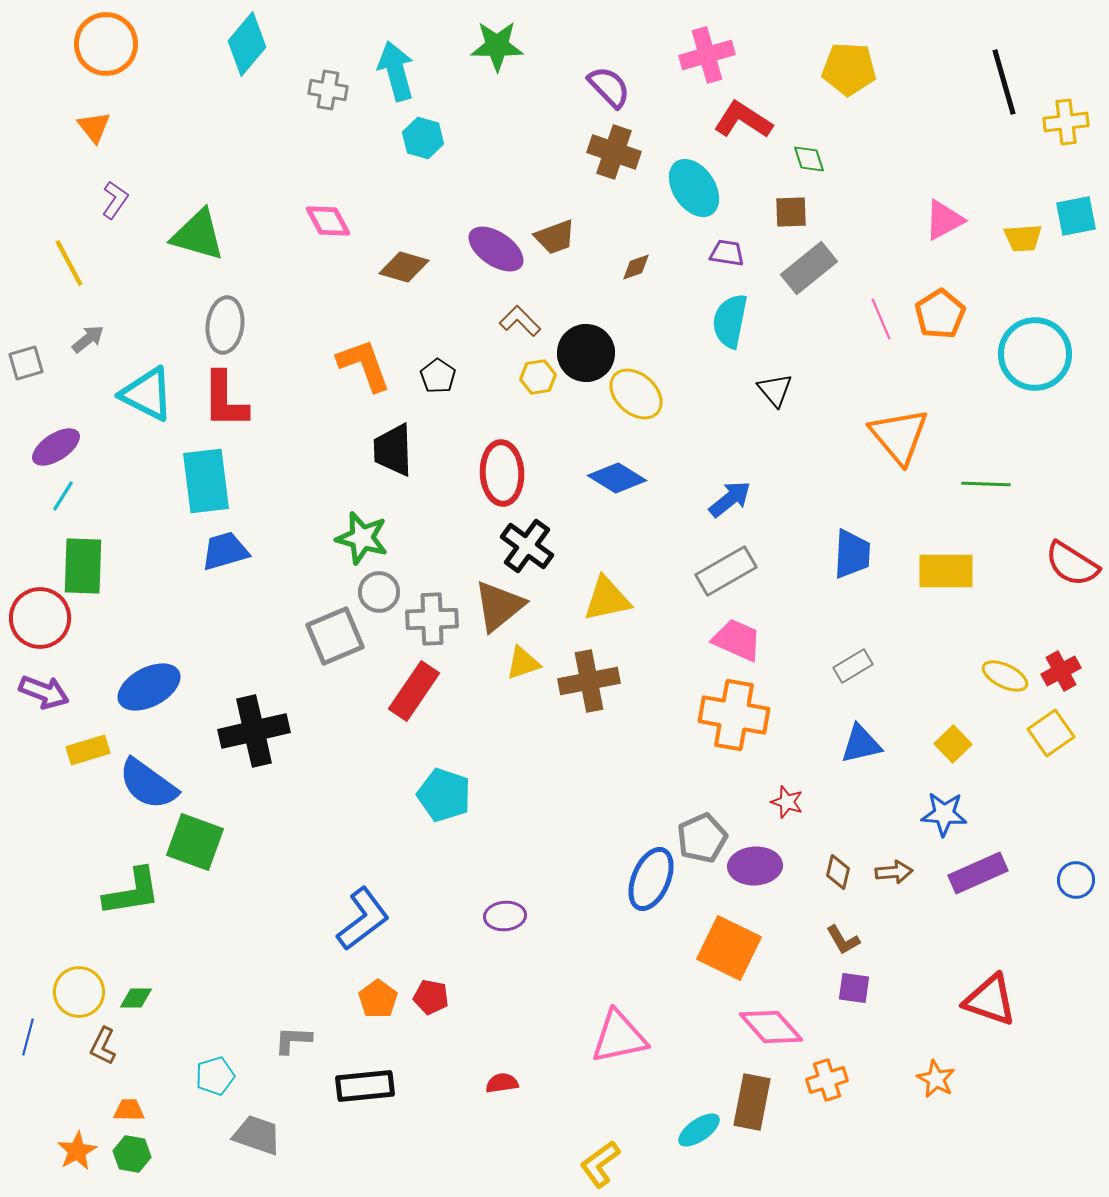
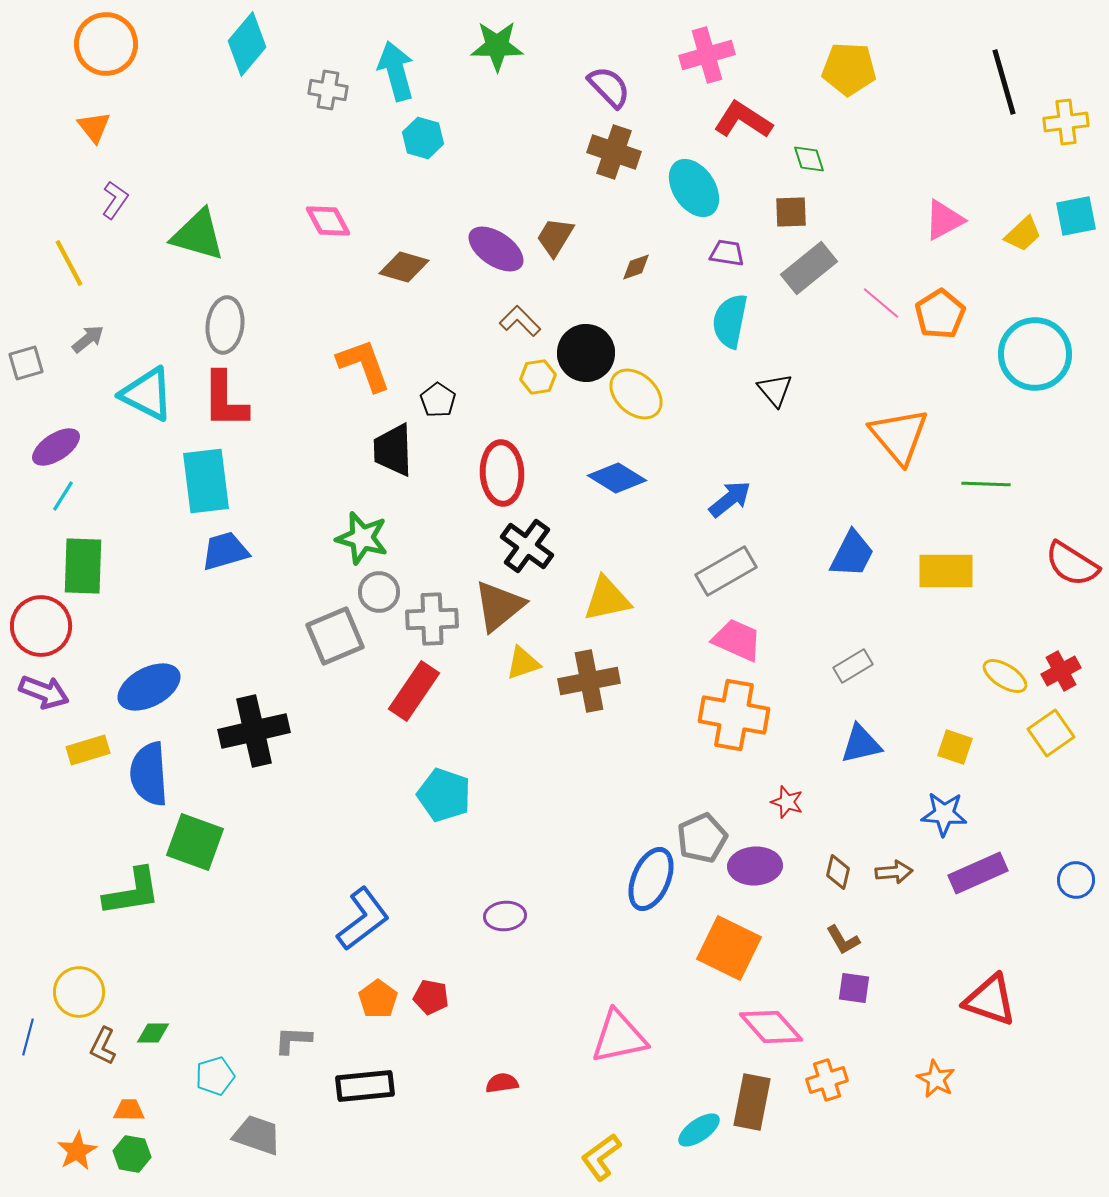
brown trapezoid at (555, 237): rotated 141 degrees clockwise
yellow trapezoid at (1023, 238): moved 4 px up; rotated 39 degrees counterclockwise
pink line at (881, 319): moved 16 px up; rotated 27 degrees counterclockwise
black pentagon at (438, 376): moved 24 px down
blue trapezoid at (852, 554): rotated 24 degrees clockwise
red circle at (40, 618): moved 1 px right, 8 px down
yellow ellipse at (1005, 676): rotated 6 degrees clockwise
yellow square at (953, 744): moved 2 px right, 3 px down; rotated 27 degrees counterclockwise
blue semicircle at (148, 784): moved 1 px right, 10 px up; rotated 50 degrees clockwise
green diamond at (136, 998): moved 17 px right, 35 px down
yellow L-shape at (600, 1164): moved 1 px right, 7 px up
